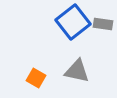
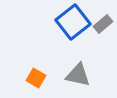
gray rectangle: rotated 48 degrees counterclockwise
gray triangle: moved 1 px right, 4 px down
